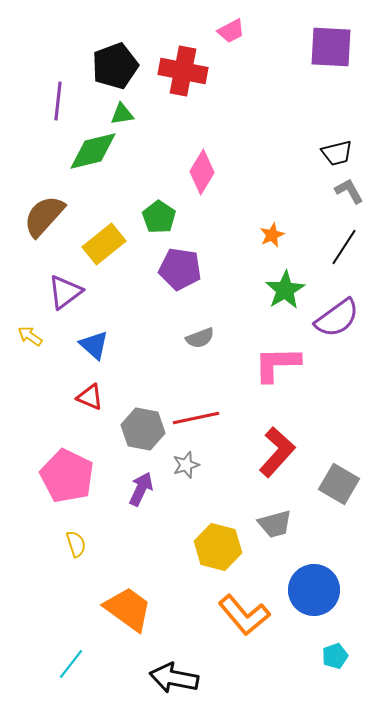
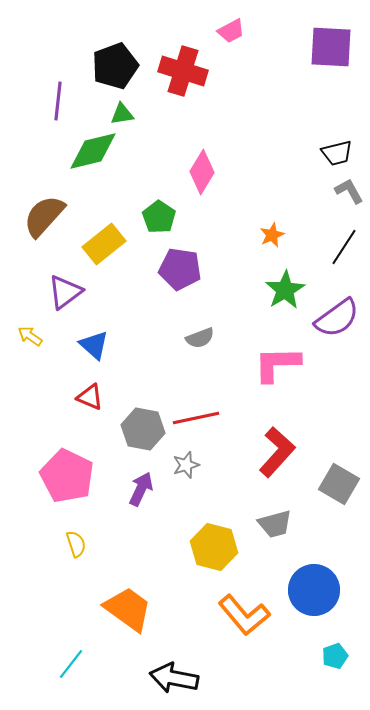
red cross: rotated 6 degrees clockwise
yellow hexagon: moved 4 px left
